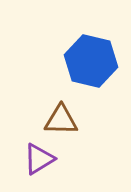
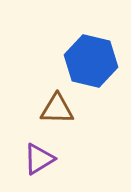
brown triangle: moved 4 px left, 11 px up
